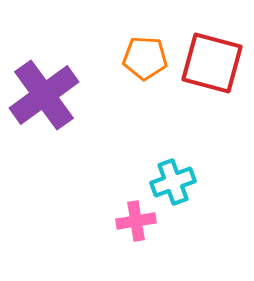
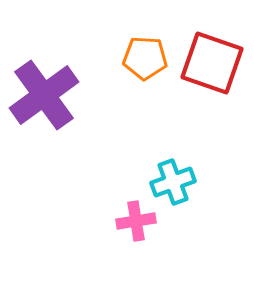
red square: rotated 4 degrees clockwise
